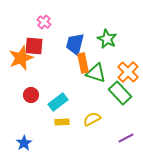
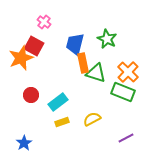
red square: rotated 24 degrees clockwise
green rectangle: moved 3 px right, 1 px up; rotated 25 degrees counterclockwise
yellow rectangle: rotated 16 degrees counterclockwise
